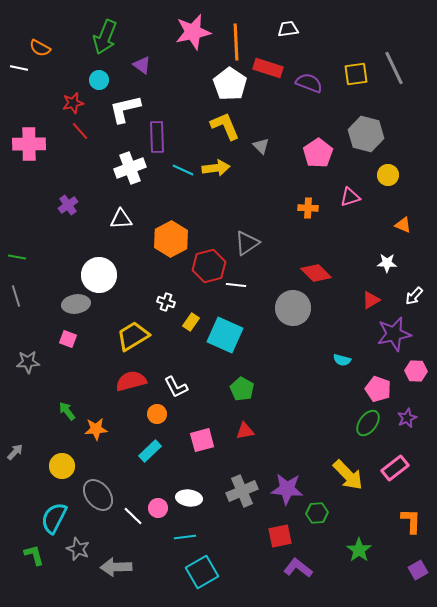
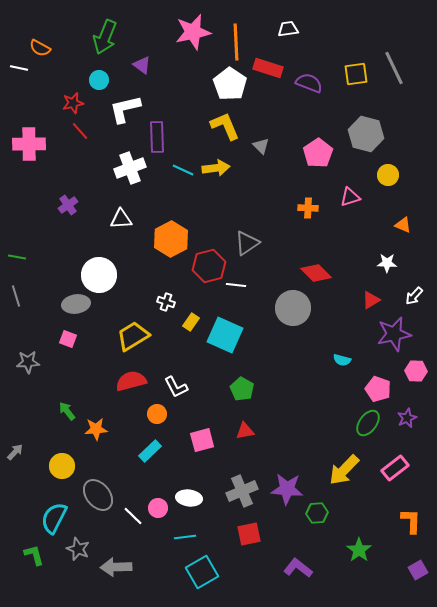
yellow arrow at (348, 475): moved 4 px left, 5 px up; rotated 88 degrees clockwise
red square at (280, 536): moved 31 px left, 2 px up
